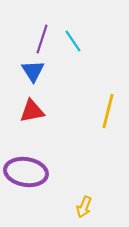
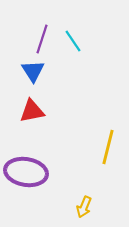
yellow line: moved 36 px down
